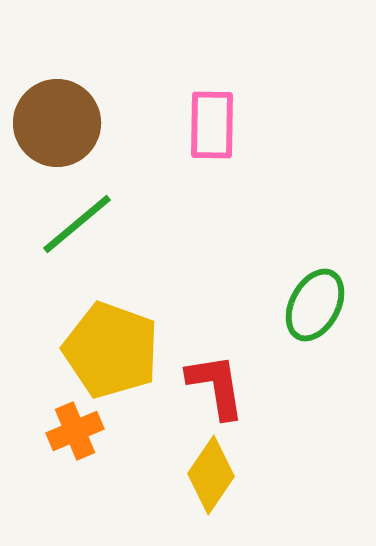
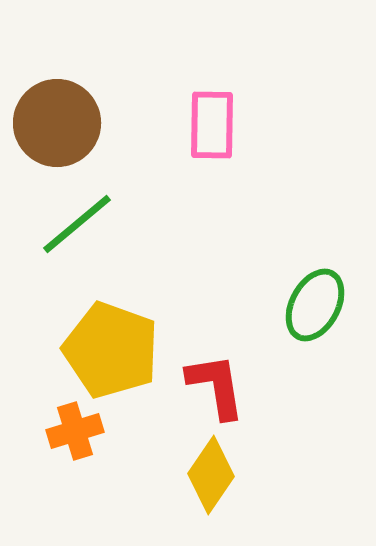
orange cross: rotated 6 degrees clockwise
